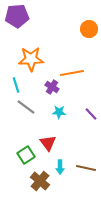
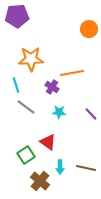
red triangle: moved 1 px up; rotated 18 degrees counterclockwise
